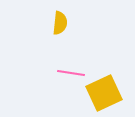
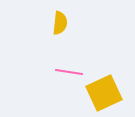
pink line: moved 2 px left, 1 px up
